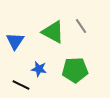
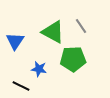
green pentagon: moved 2 px left, 11 px up
black line: moved 1 px down
